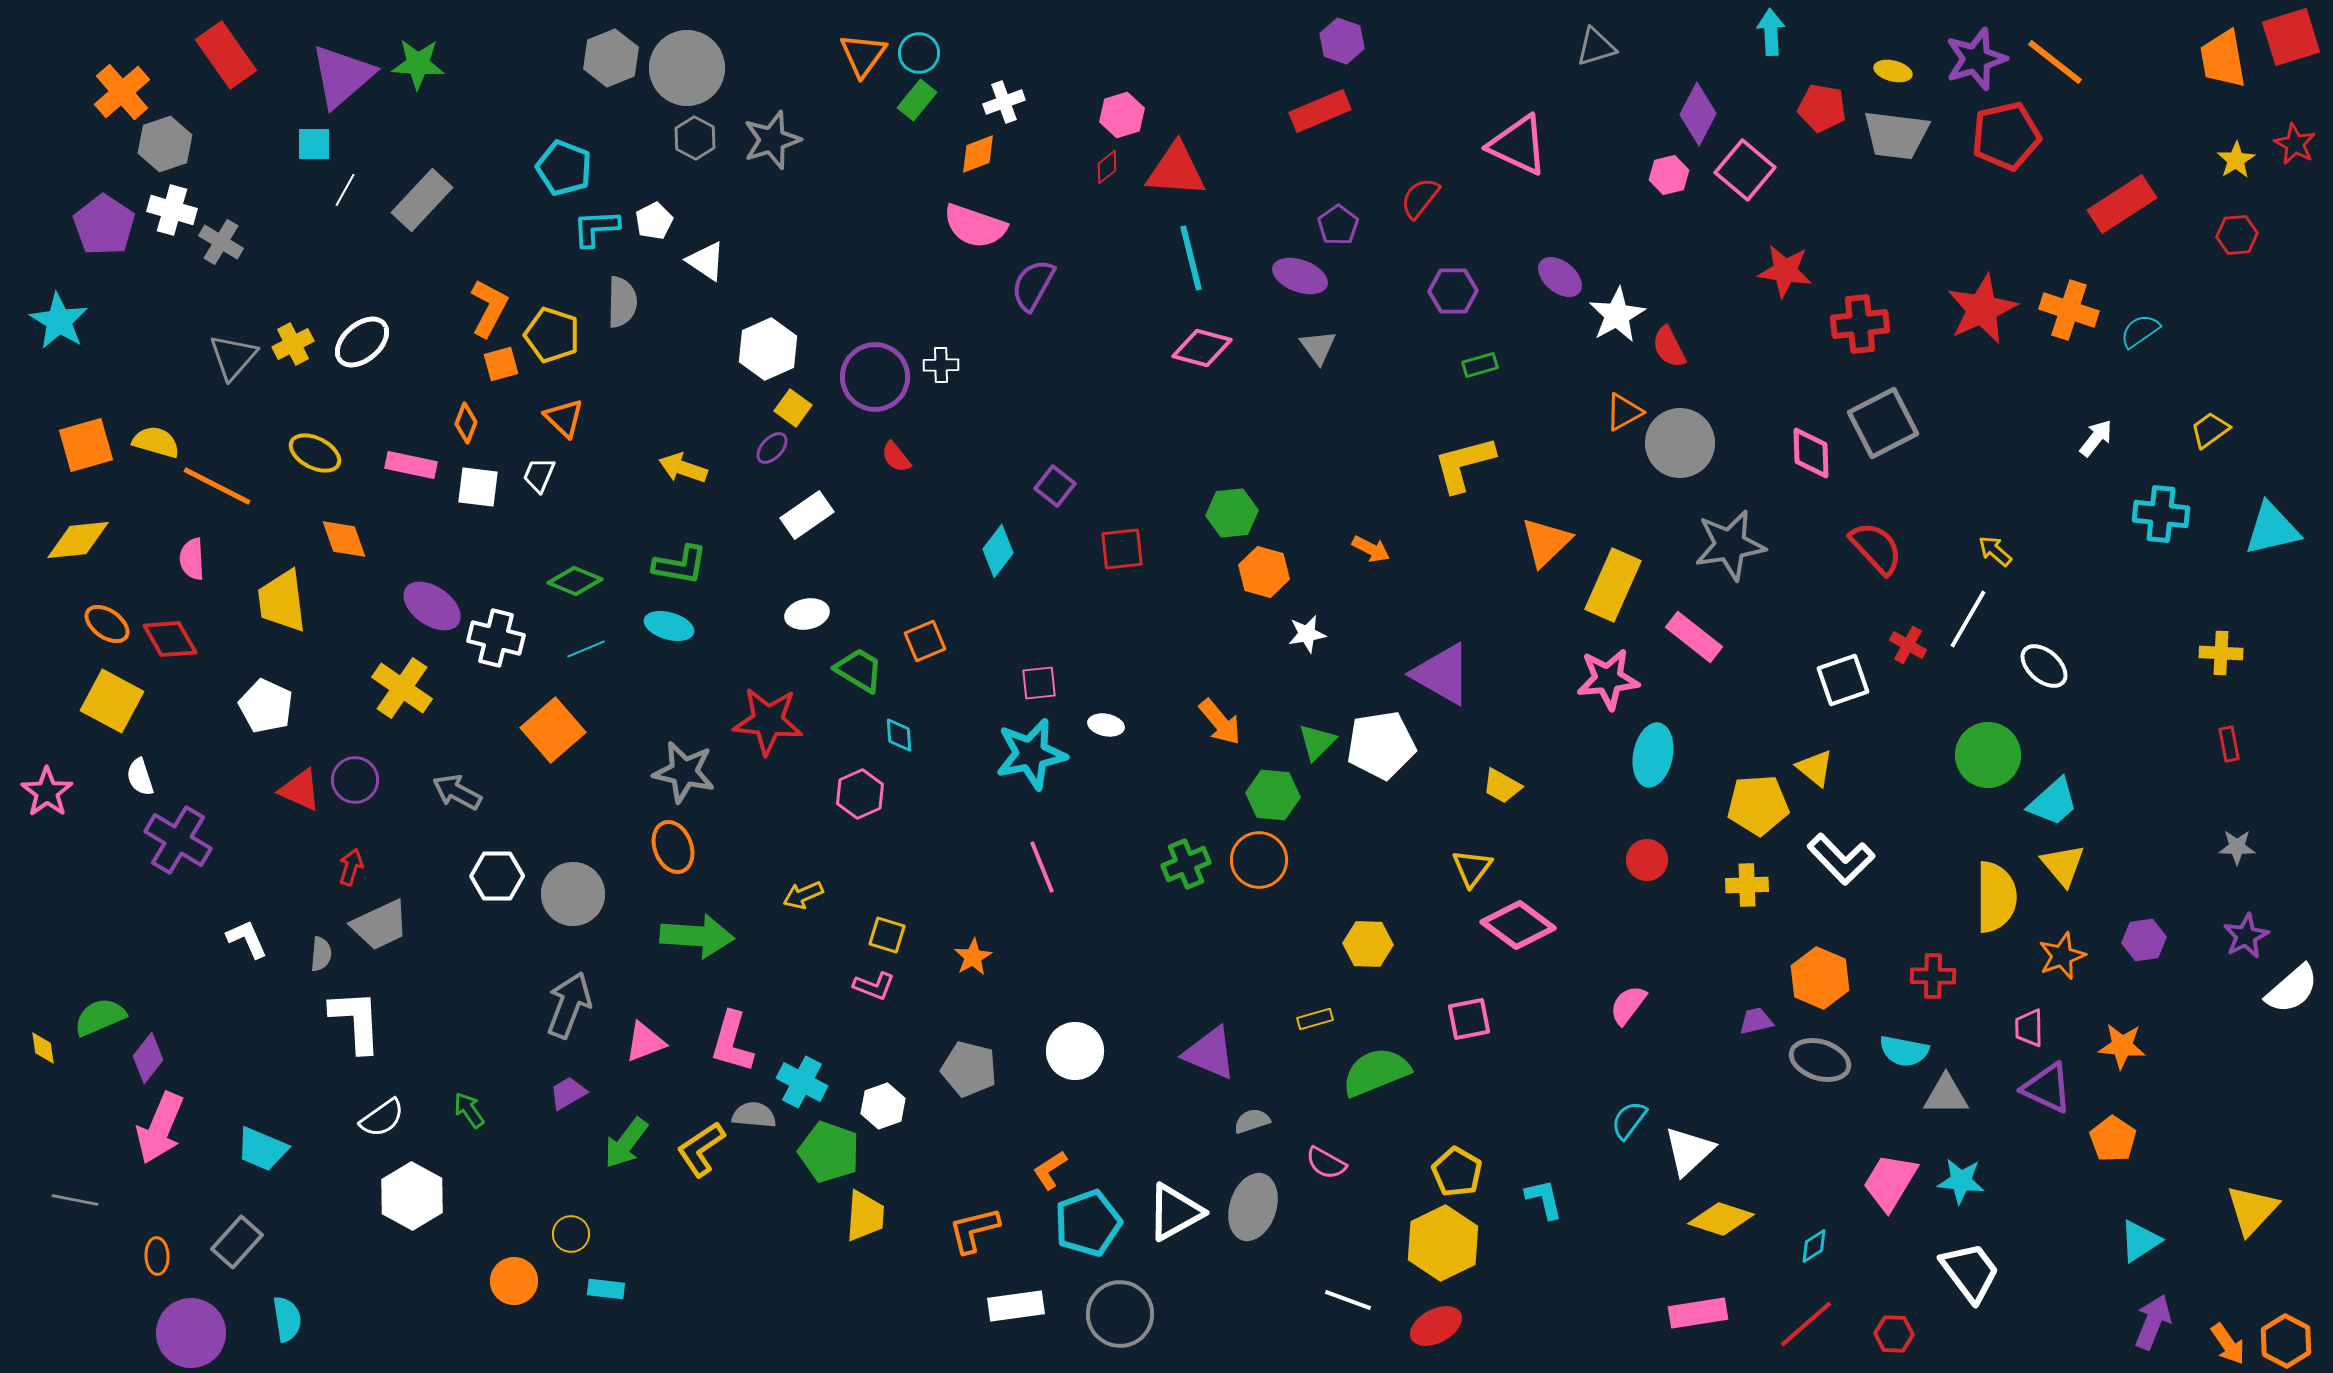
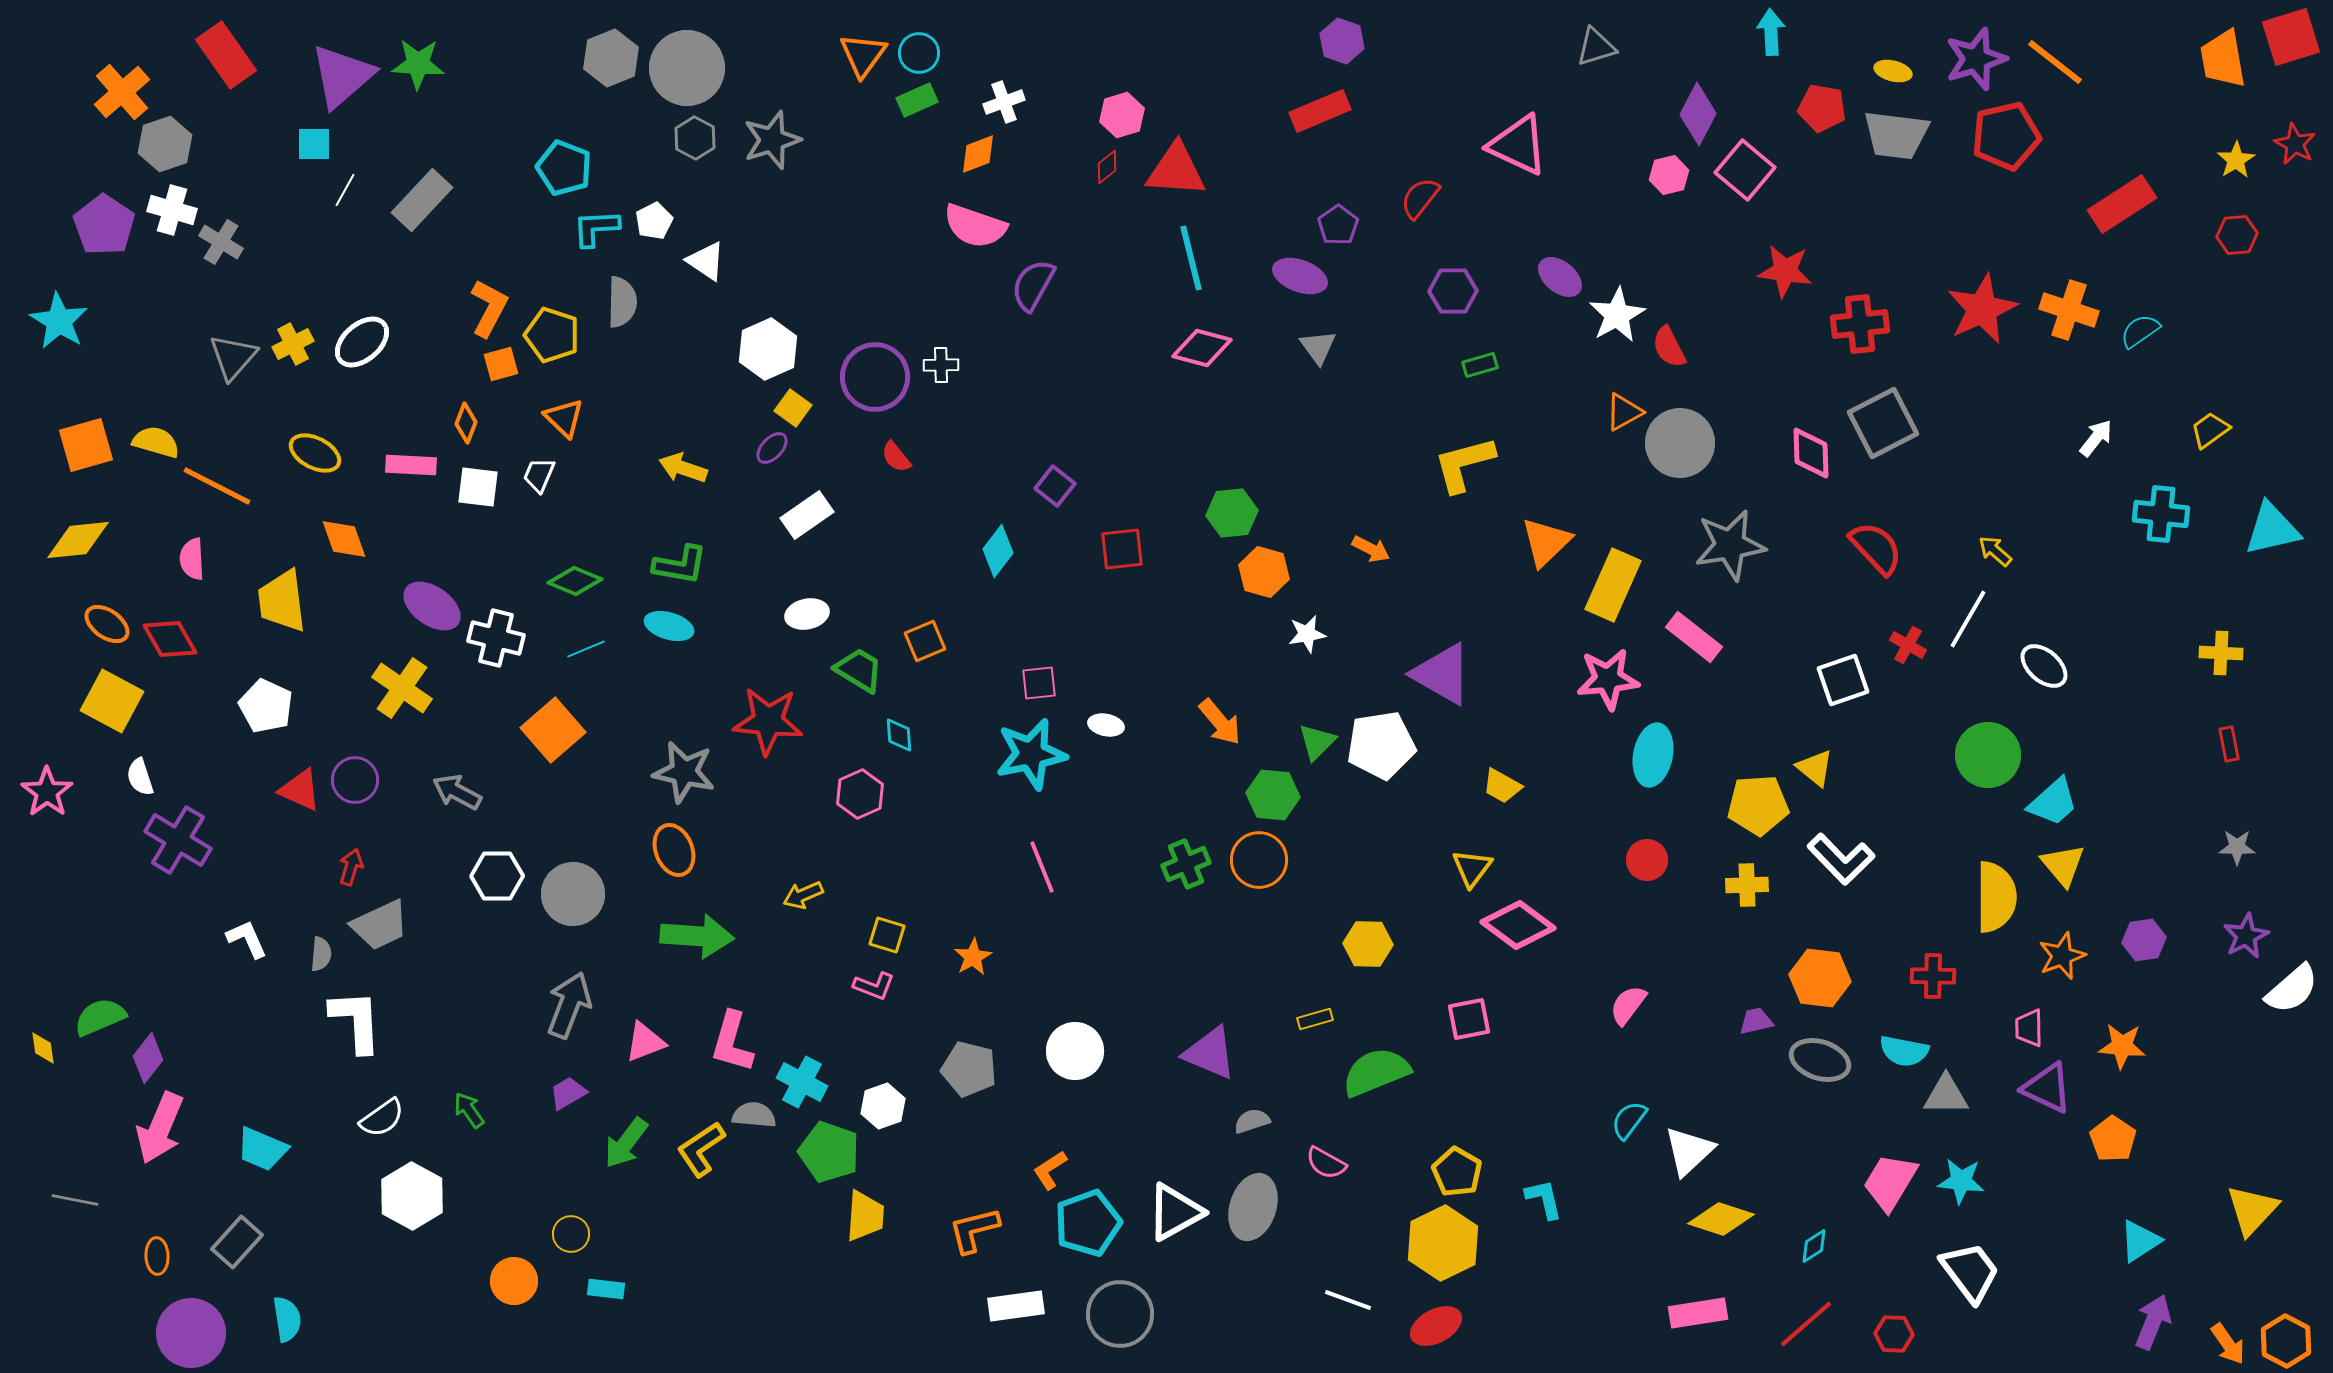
green rectangle at (917, 100): rotated 27 degrees clockwise
pink rectangle at (411, 465): rotated 9 degrees counterclockwise
orange ellipse at (673, 847): moved 1 px right, 3 px down
orange hexagon at (1820, 978): rotated 16 degrees counterclockwise
